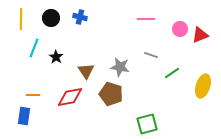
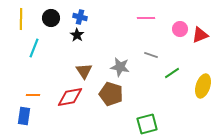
pink line: moved 1 px up
black star: moved 21 px right, 22 px up
brown triangle: moved 2 px left
